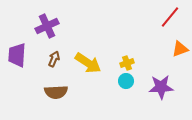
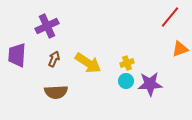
purple star: moved 11 px left, 3 px up
